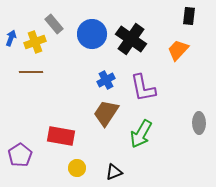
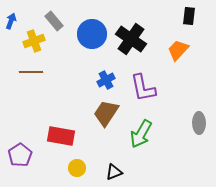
gray rectangle: moved 3 px up
blue arrow: moved 17 px up
yellow cross: moved 1 px left, 1 px up
